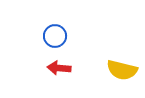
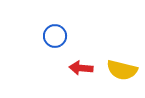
red arrow: moved 22 px right
